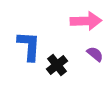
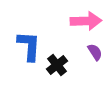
purple semicircle: moved 2 px up; rotated 18 degrees clockwise
